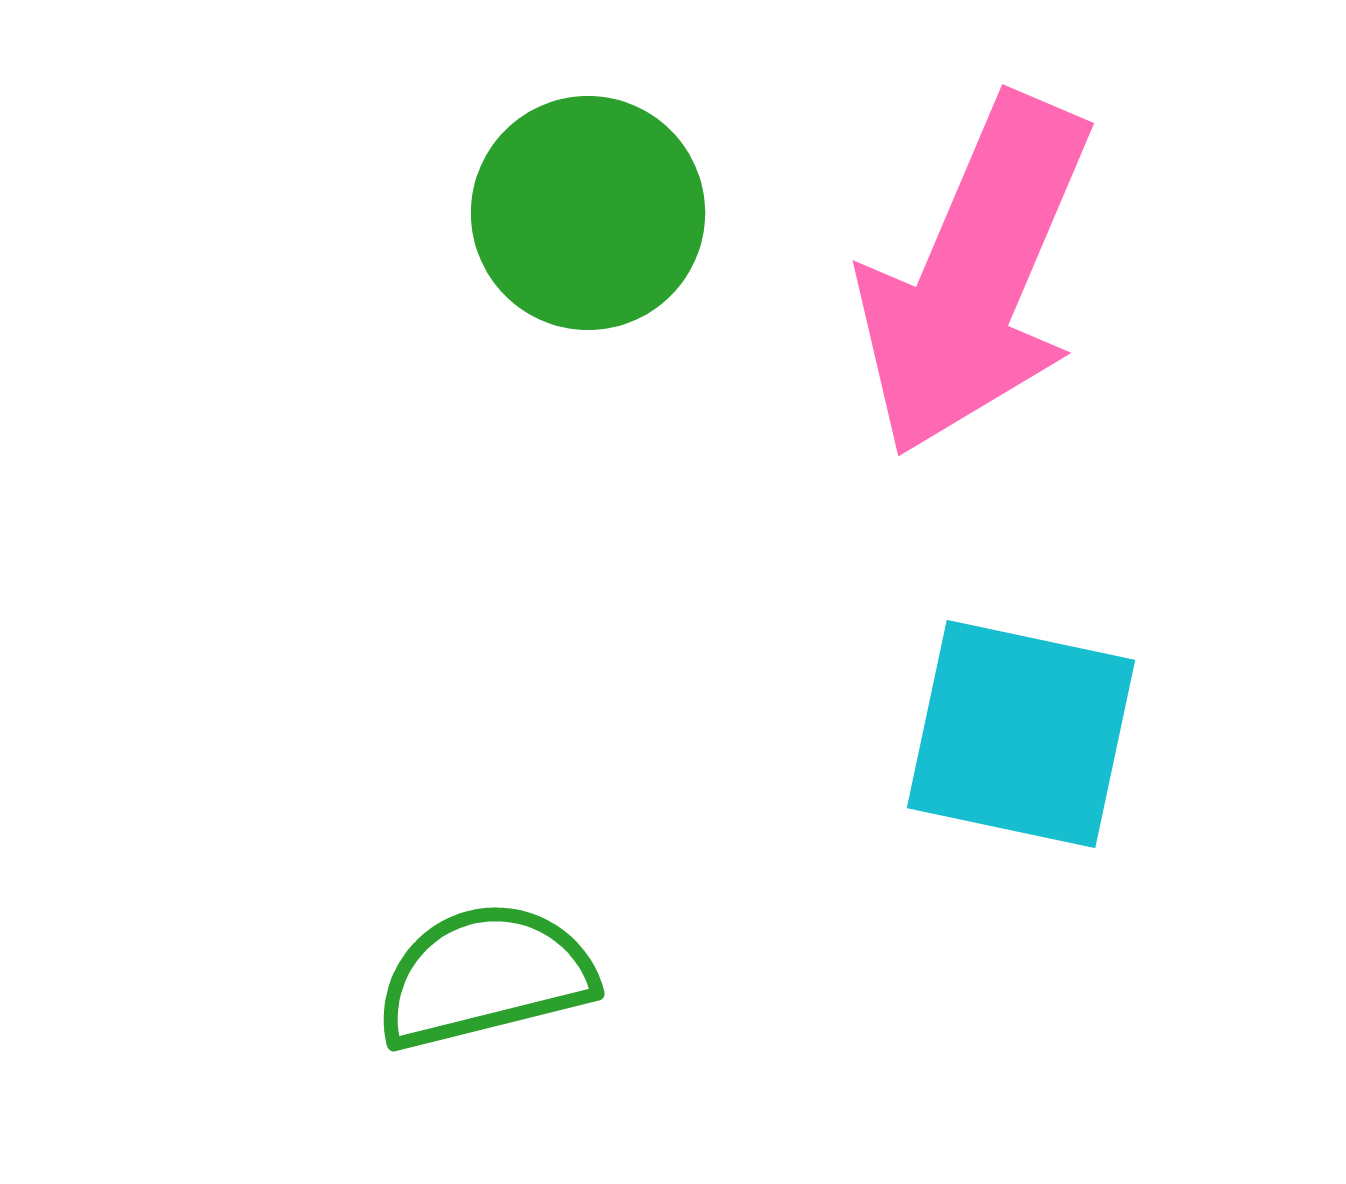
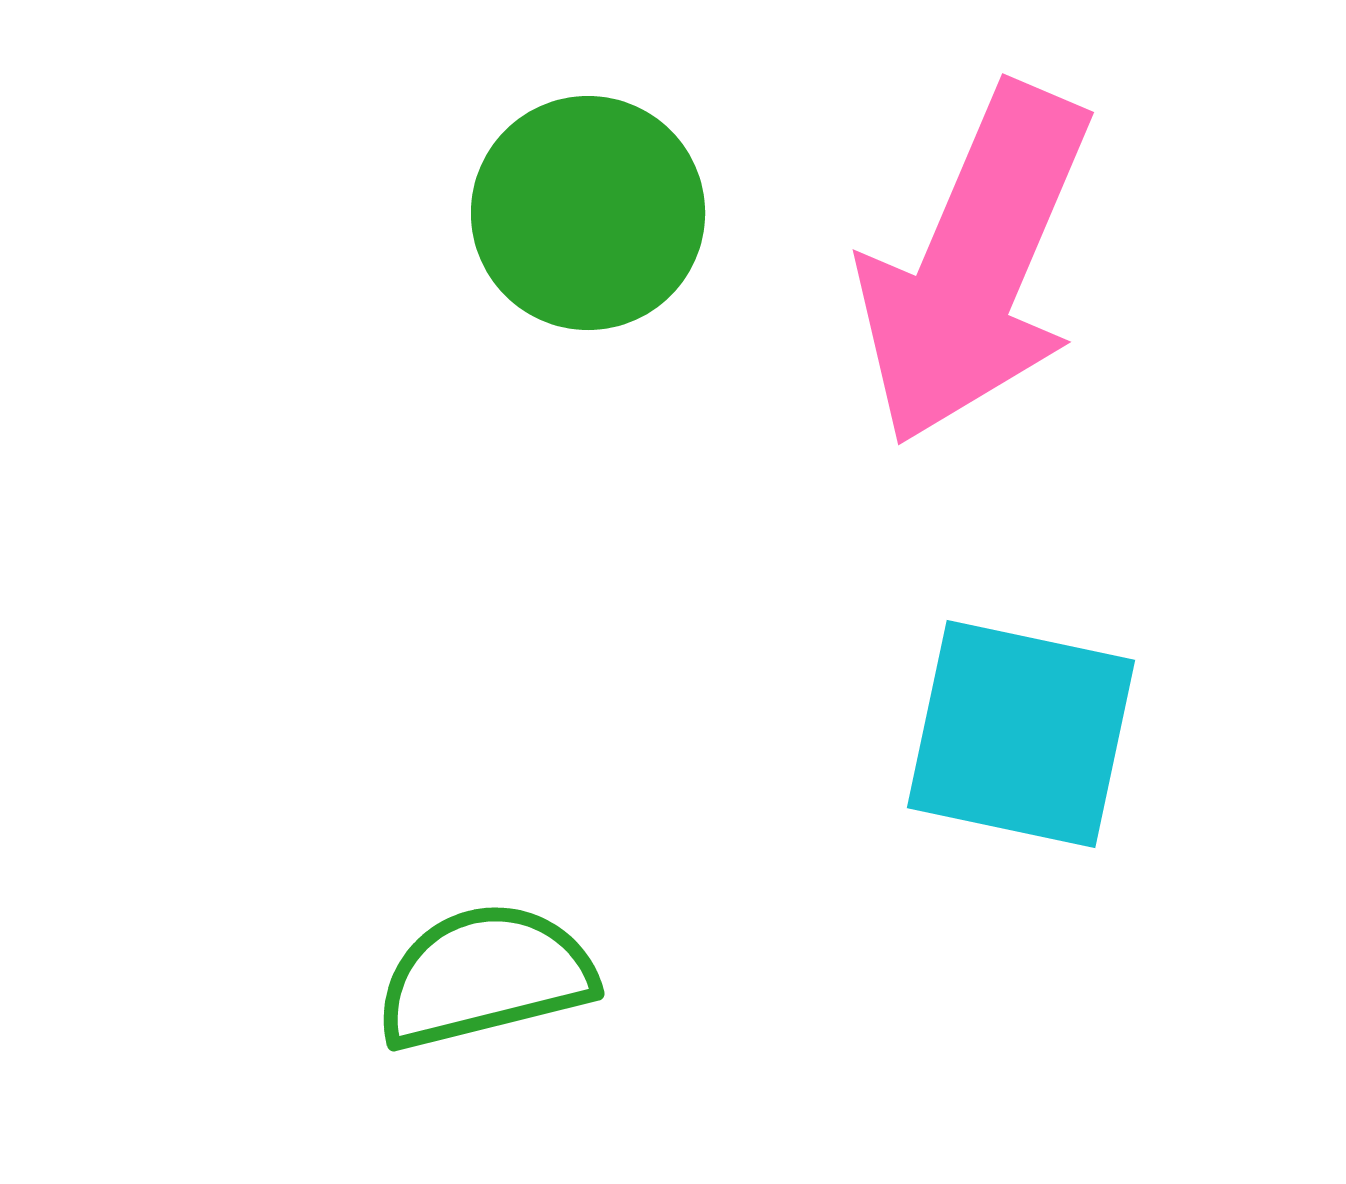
pink arrow: moved 11 px up
